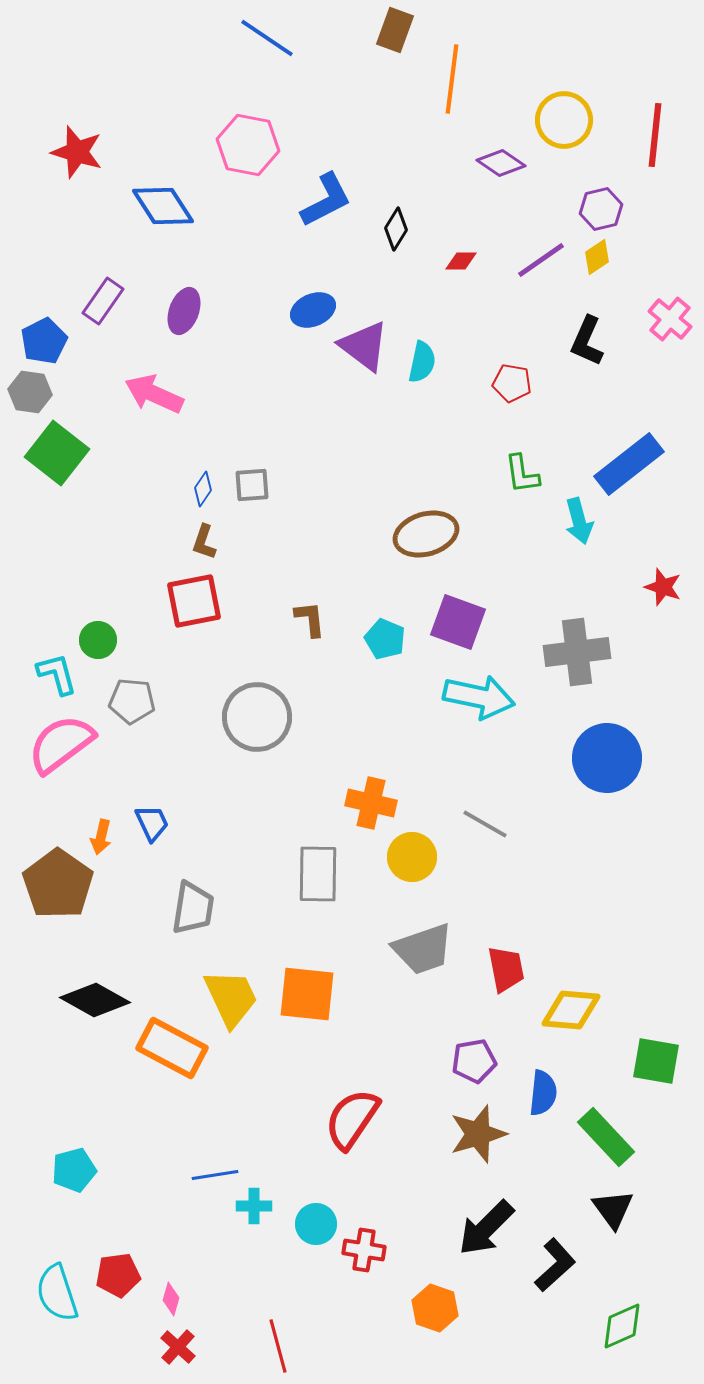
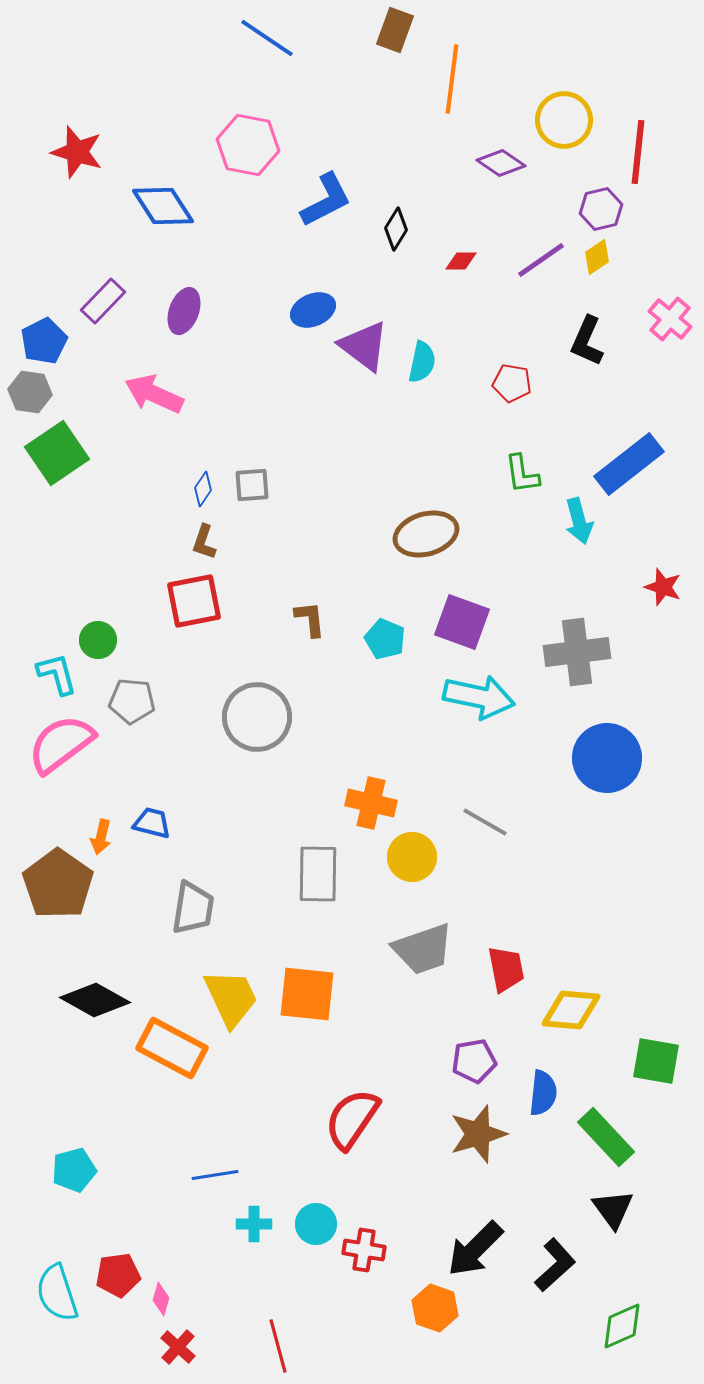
red line at (655, 135): moved 17 px left, 17 px down
purple rectangle at (103, 301): rotated 9 degrees clockwise
green square at (57, 453): rotated 18 degrees clockwise
purple square at (458, 622): moved 4 px right
blue trapezoid at (152, 823): rotated 51 degrees counterclockwise
gray line at (485, 824): moved 2 px up
cyan cross at (254, 1206): moved 18 px down
black arrow at (486, 1228): moved 11 px left, 21 px down
pink diamond at (171, 1299): moved 10 px left
